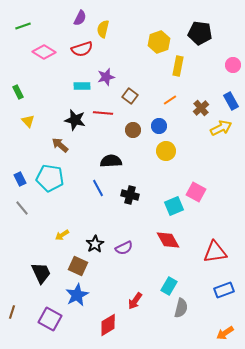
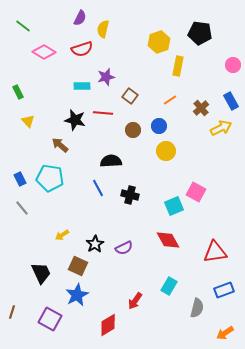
green line at (23, 26): rotated 56 degrees clockwise
gray semicircle at (181, 308): moved 16 px right
